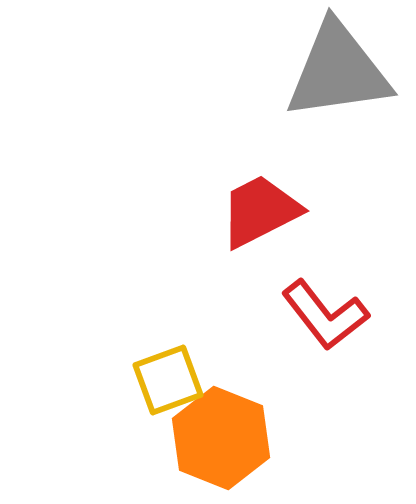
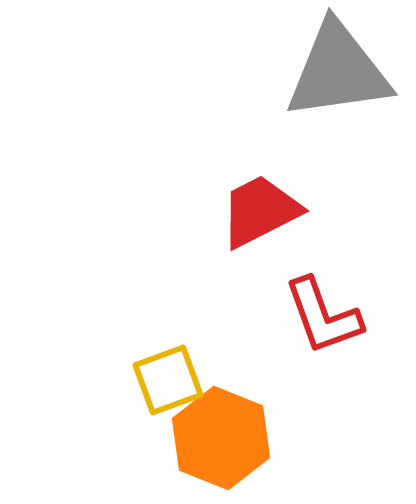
red L-shape: moved 2 px left, 1 px down; rotated 18 degrees clockwise
